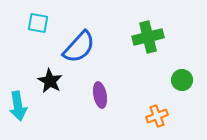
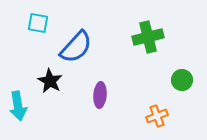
blue semicircle: moved 3 px left
purple ellipse: rotated 15 degrees clockwise
